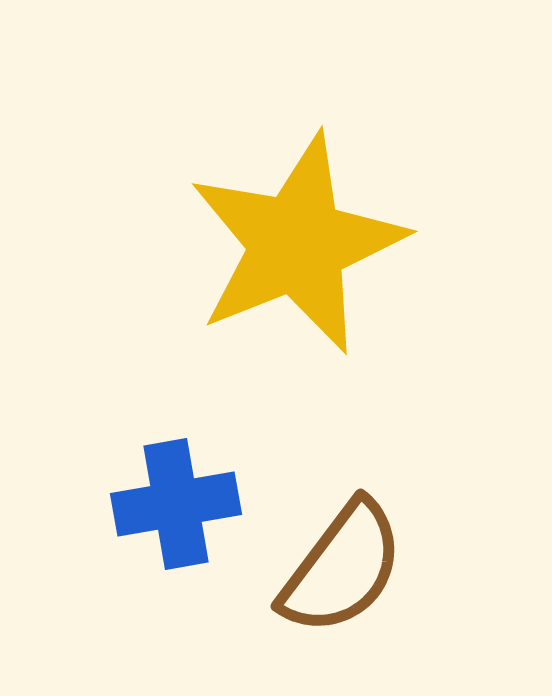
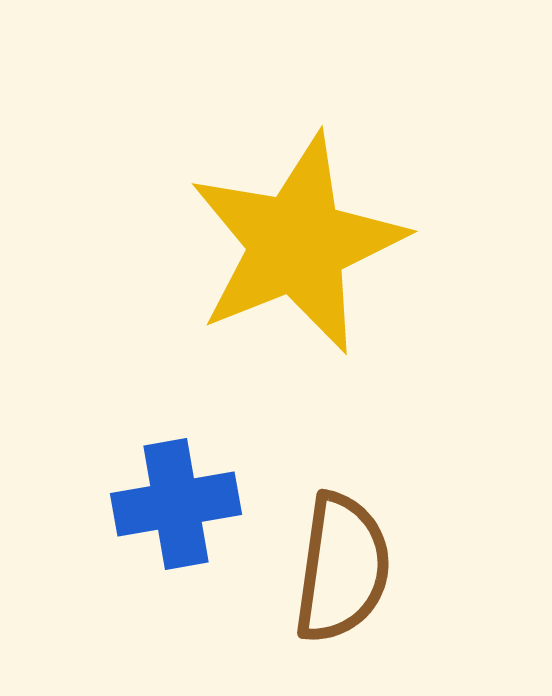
brown semicircle: rotated 29 degrees counterclockwise
